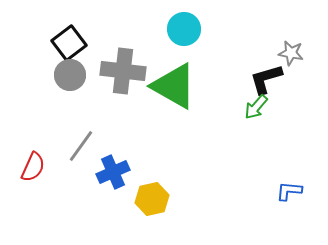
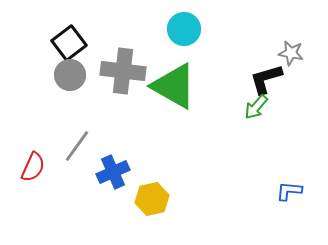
gray line: moved 4 px left
